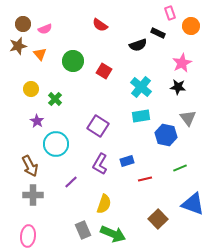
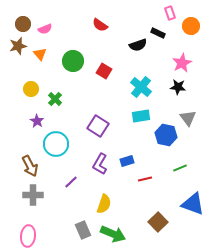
brown square: moved 3 px down
